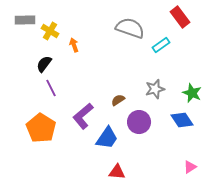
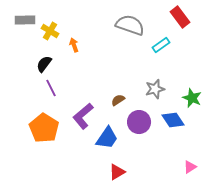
gray semicircle: moved 3 px up
green star: moved 5 px down
blue diamond: moved 9 px left
orange pentagon: moved 3 px right
red triangle: rotated 36 degrees counterclockwise
